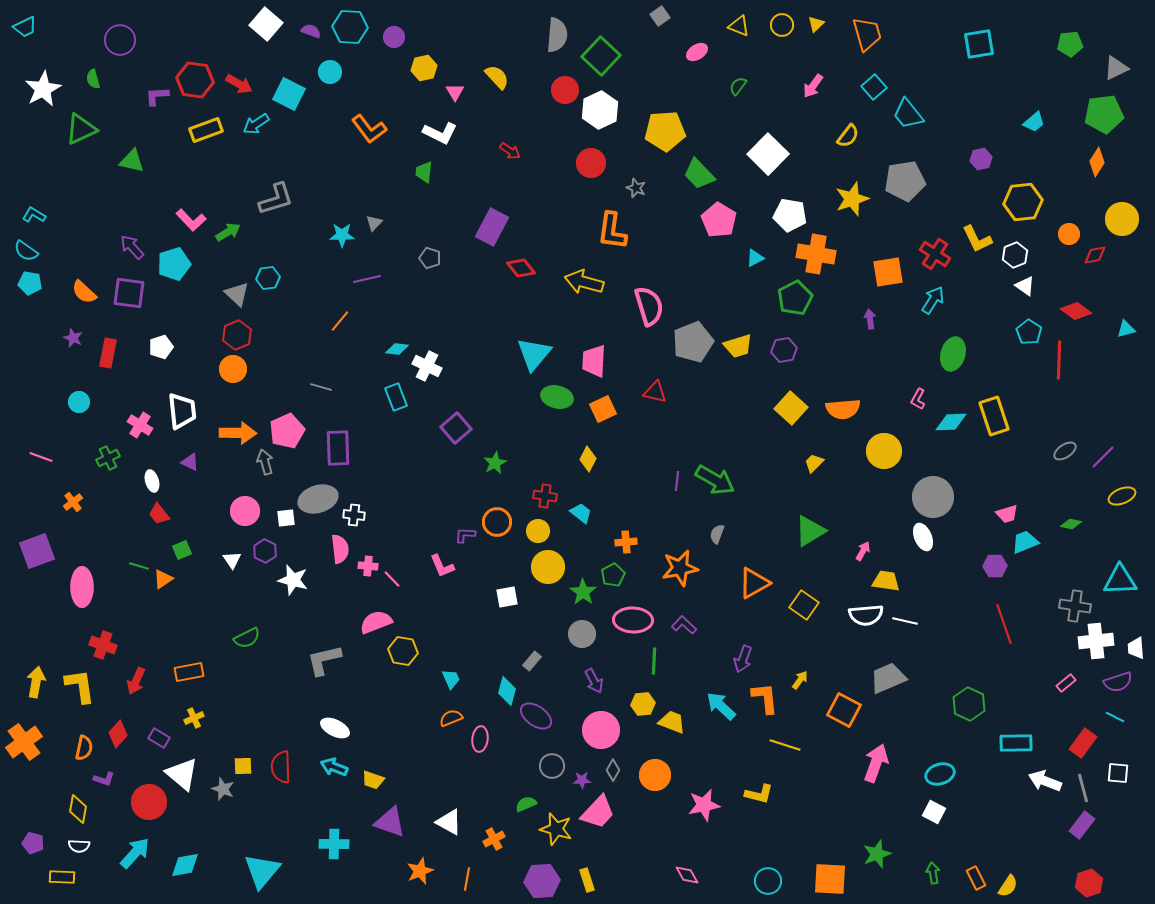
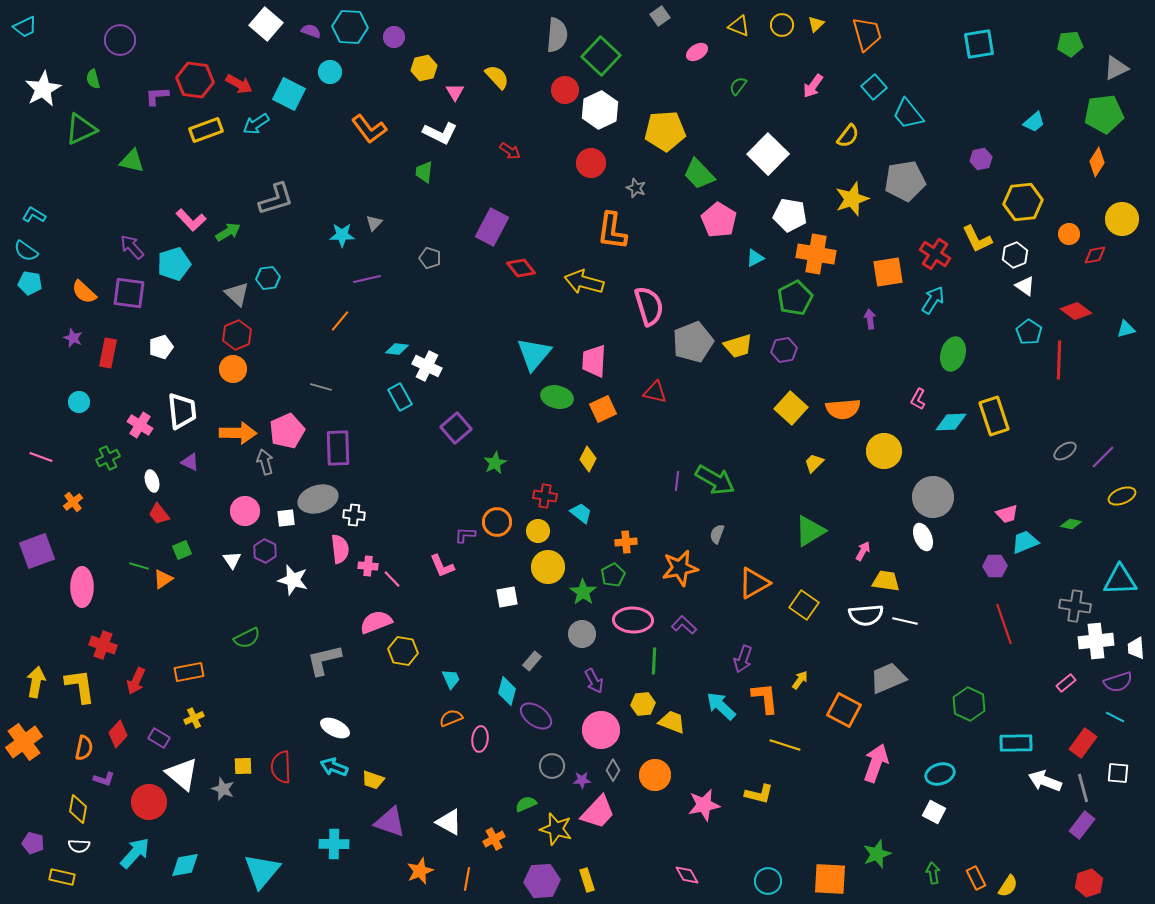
cyan rectangle at (396, 397): moved 4 px right; rotated 8 degrees counterclockwise
yellow rectangle at (62, 877): rotated 10 degrees clockwise
